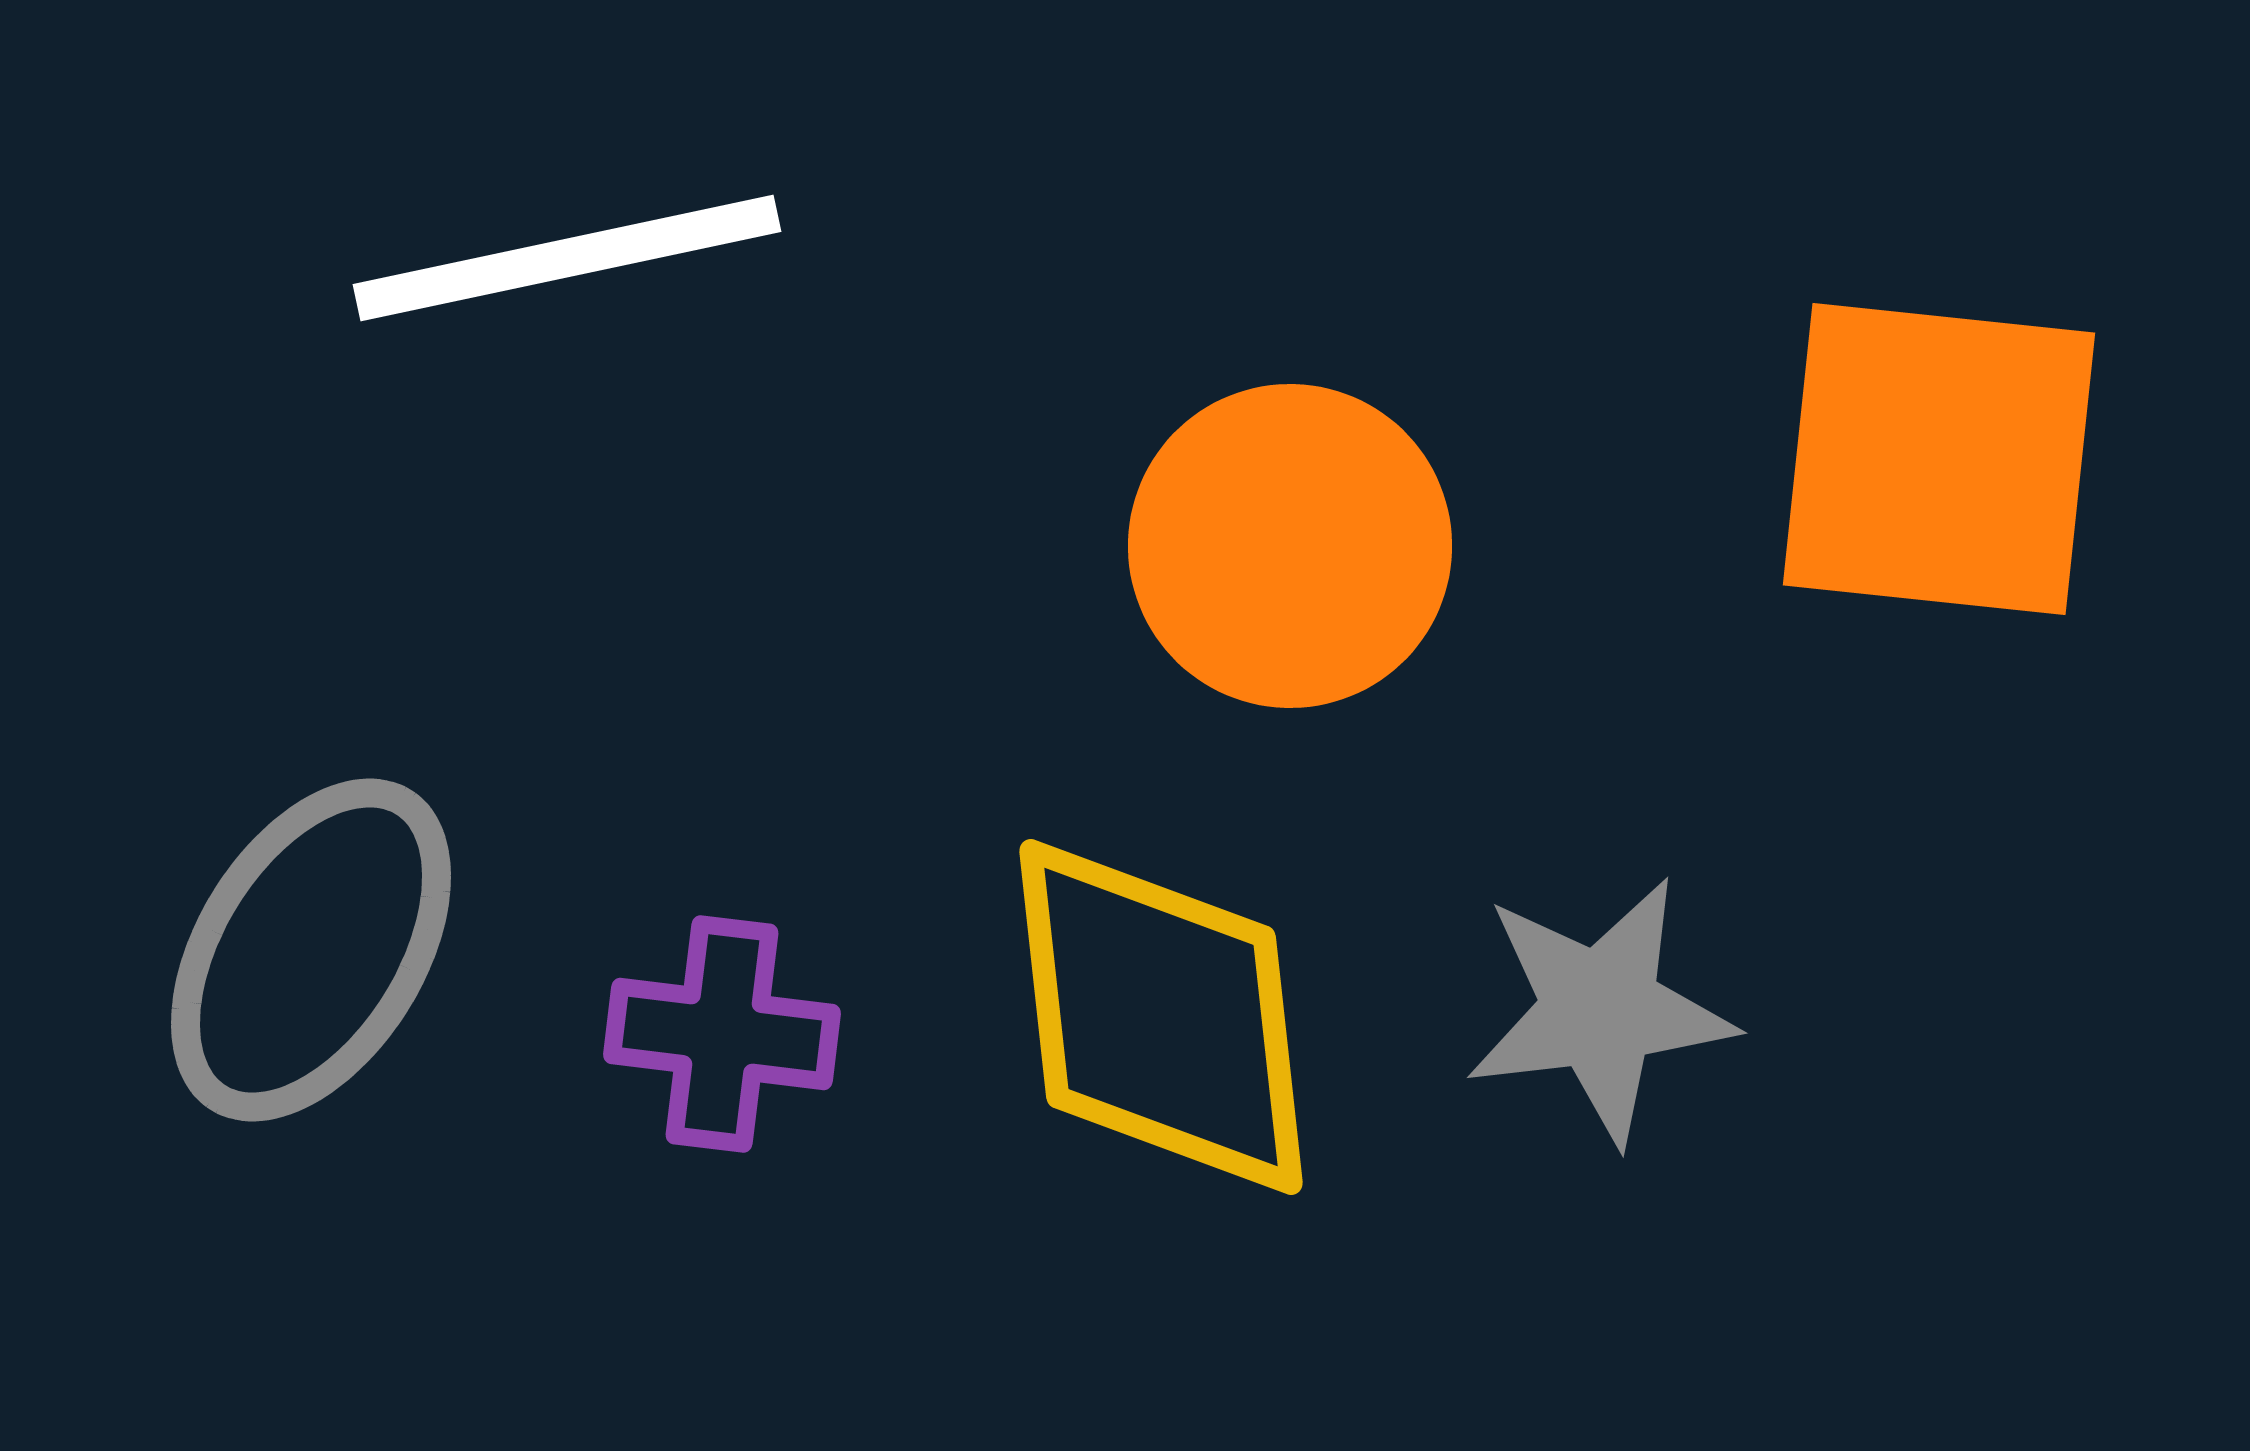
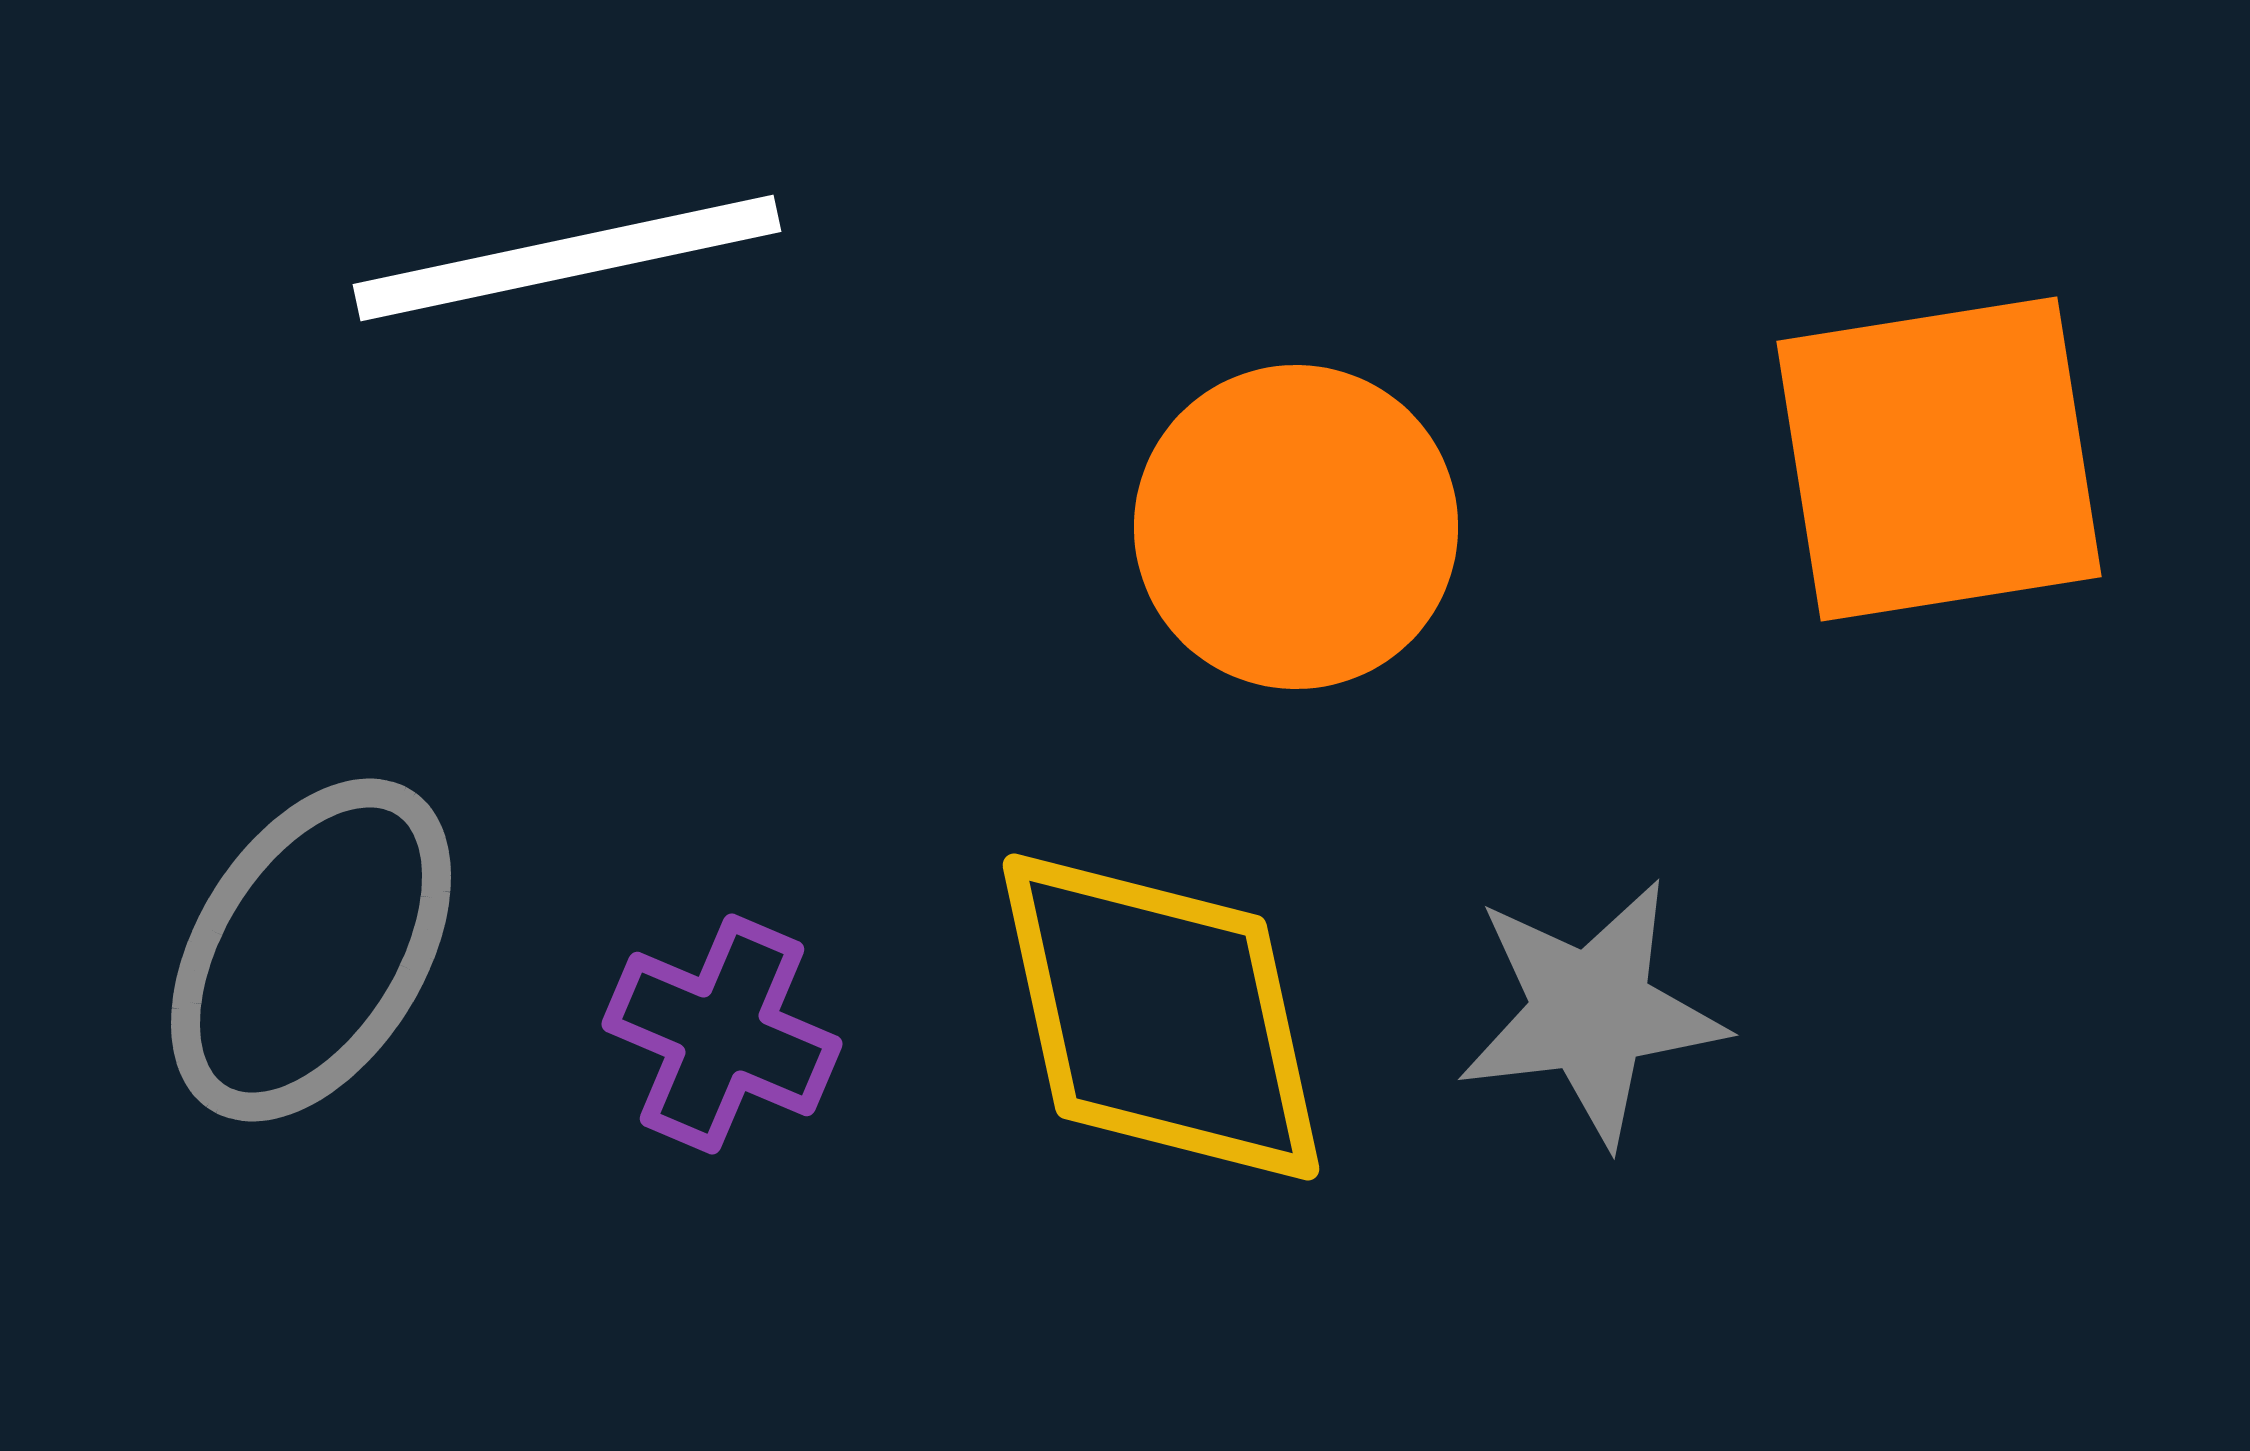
orange square: rotated 15 degrees counterclockwise
orange circle: moved 6 px right, 19 px up
gray star: moved 9 px left, 2 px down
yellow diamond: rotated 6 degrees counterclockwise
purple cross: rotated 16 degrees clockwise
